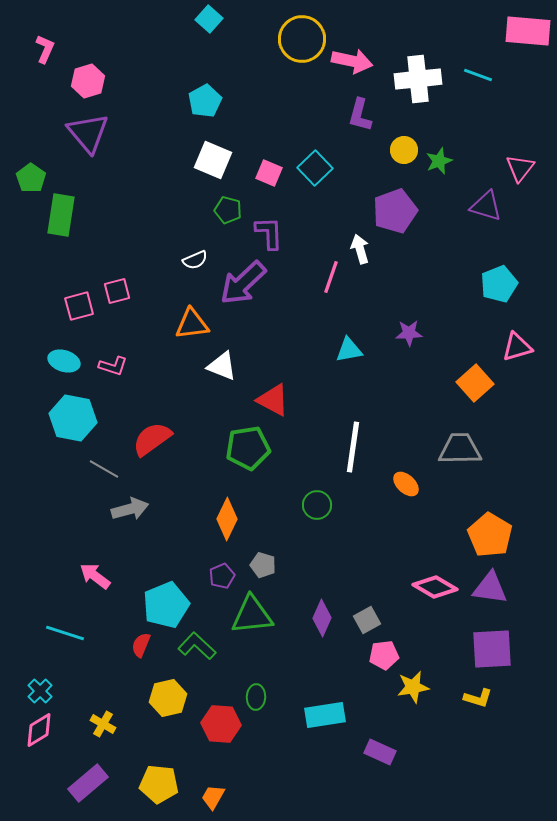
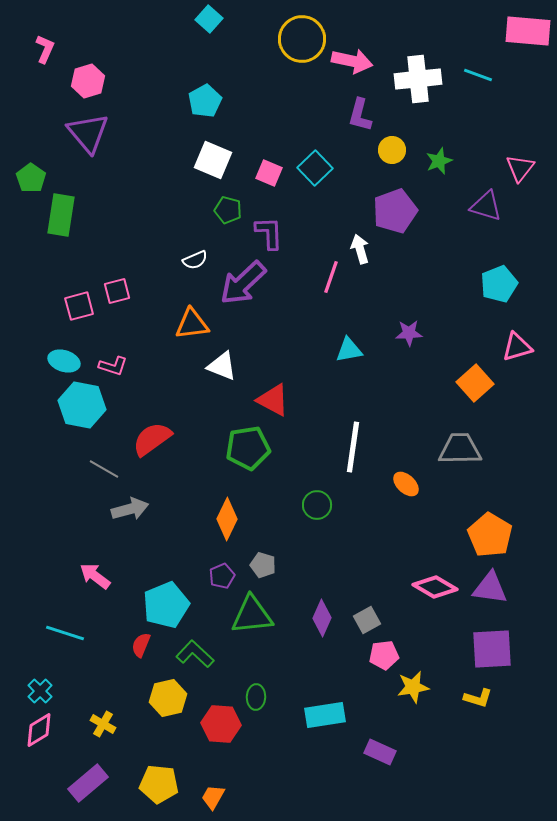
yellow circle at (404, 150): moved 12 px left
cyan hexagon at (73, 418): moved 9 px right, 13 px up
green L-shape at (197, 646): moved 2 px left, 8 px down
